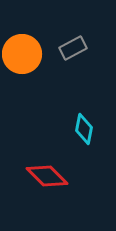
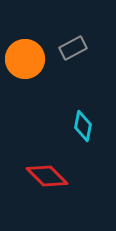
orange circle: moved 3 px right, 5 px down
cyan diamond: moved 1 px left, 3 px up
